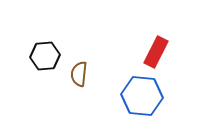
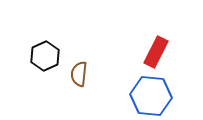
black hexagon: rotated 20 degrees counterclockwise
blue hexagon: moved 9 px right
